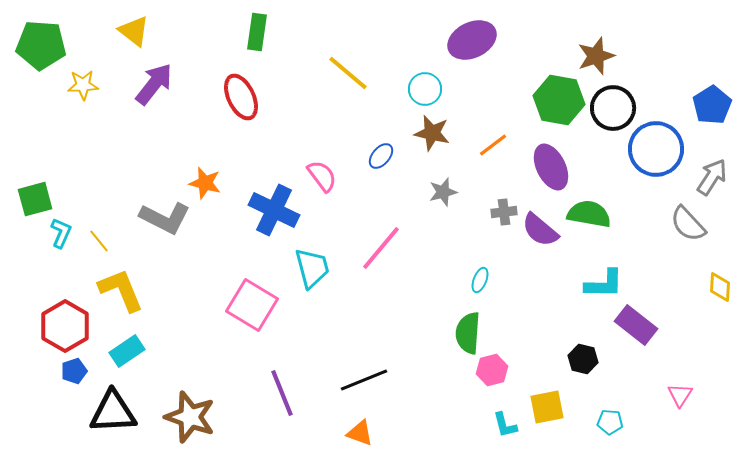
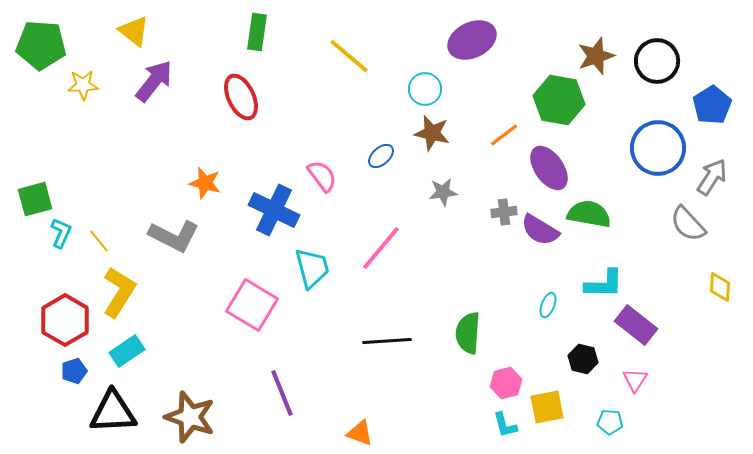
yellow line at (348, 73): moved 1 px right, 17 px up
purple arrow at (154, 84): moved 3 px up
black circle at (613, 108): moved 44 px right, 47 px up
orange line at (493, 145): moved 11 px right, 10 px up
blue circle at (656, 149): moved 2 px right, 1 px up
blue ellipse at (381, 156): rotated 8 degrees clockwise
purple ellipse at (551, 167): moved 2 px left, 1 px down; rotated 9 degrees counterclockwise
gray star at (443, 192): rotated 8 degrees clockwise
gray L-shape at (165, 218): moved 9 px right, 18 px down
purple semicircle at (540, 230): rotated 9 degrees counterclockwise
cyan ellipse at (480, 280): moved 68 px right, 25 px down
yellow L-shape at (121, 290): moved 2 px left, 2 px down; rotated 54 degrees clockwise
red hexagon at (65, 326): moved 6 px up
pink hexagon at (492, 370): moved 14 px right, 13 px down
black line at (364, 380): moved 23 px right, 39 px up; rotated 18 degrees clockwise
pink triangle at (680, 395): moved 45 px left, 15 px up
